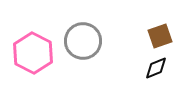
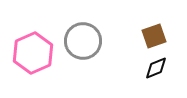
brown square: moved 6 px left
pink hexagon: rotated 9 degrees clockwise
